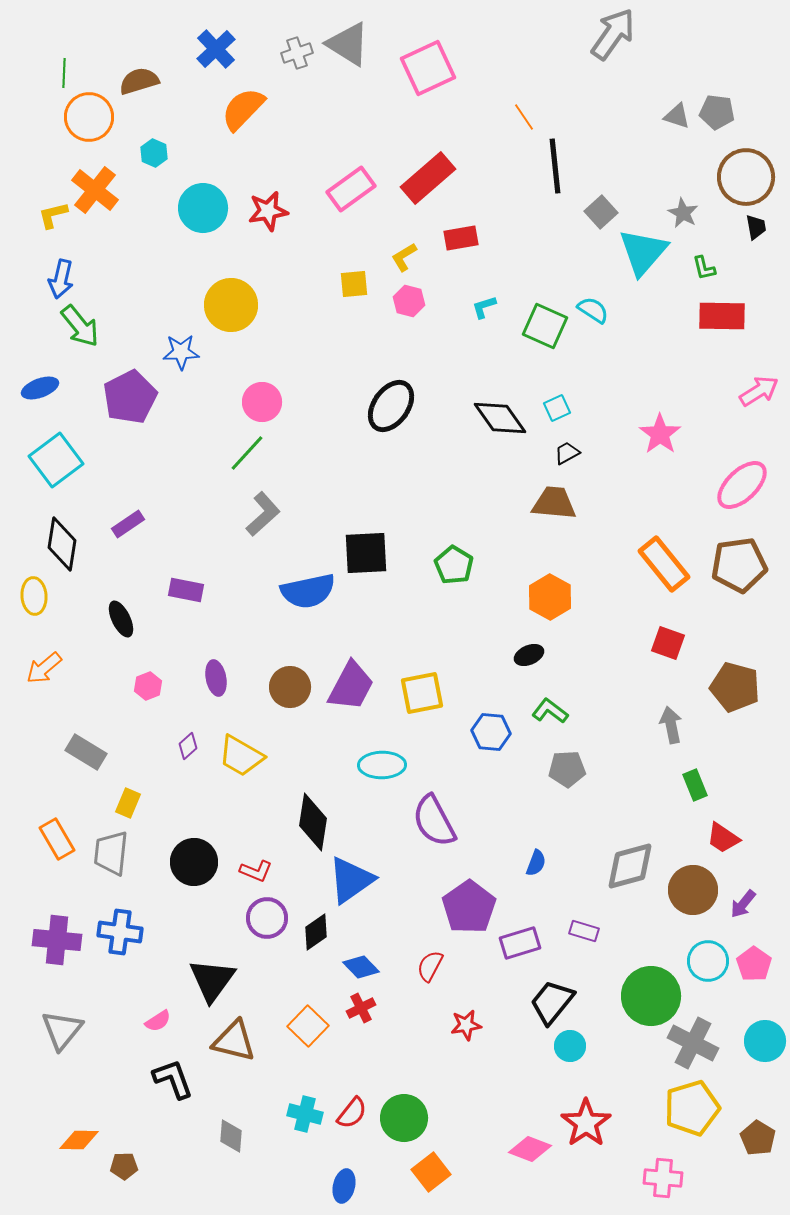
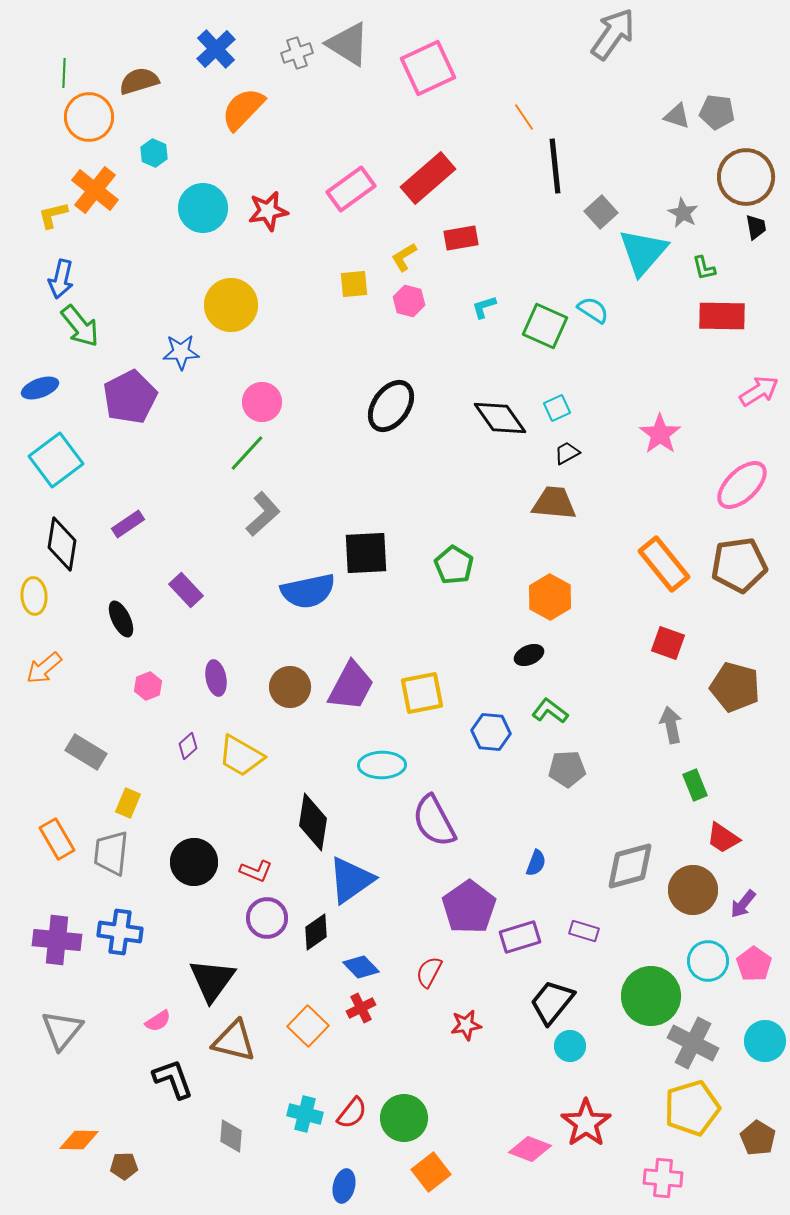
purple rectangle at (186, 590): rotated 36 degrees clockwise
purple rectangle at (520, 943): moved 6 px up
red semicircle at (430, 966): moved 1 px left, 6 px down
